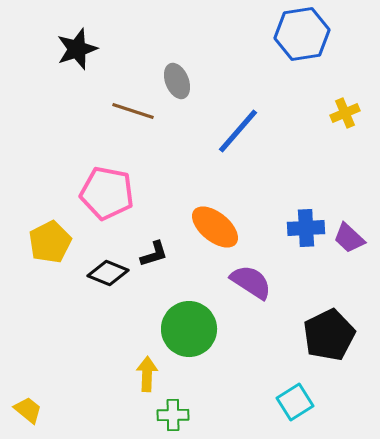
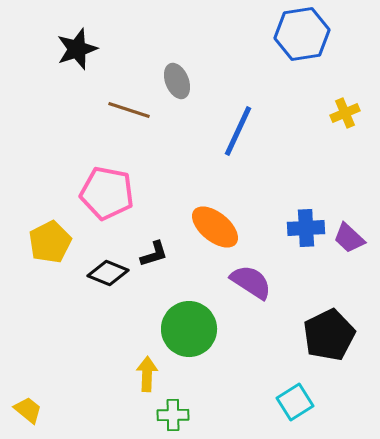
brown line: moved 4 px left, 1 px up
blue line: rotated 16 degrees counterclockwise
